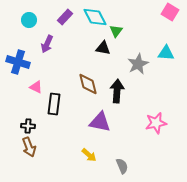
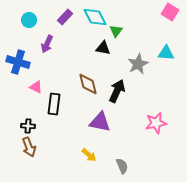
black arrow: rotated 20 degrees clockwise
